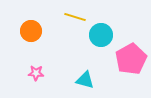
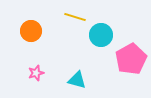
pink star: rotated 21 degrees counterclockwise
cyan triangle: moved 8 px left
